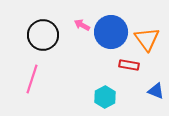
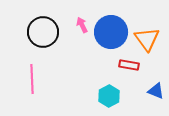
pink arrow: rotated 35 degrees clockwise
black circle: moved 3 px up
pink line: rotated 20 degrees counterclockwise
cyan hexagon: moved 4 px right, 1 px up
